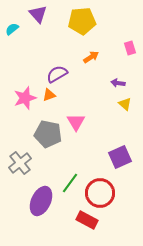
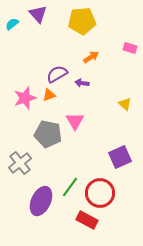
cyan semicircle: moved 5 px up
pink rectangle: rotated 56 degrees counterclockwise
purple arrow: moved 36 px left
pink triangle: moved 1 px left, 1 px up
green line: moved 4 px down
